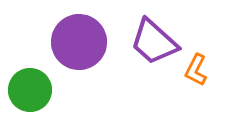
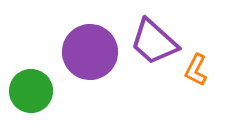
purple circle: moved 11 px right, 10 px down
green circle: moved 1 px right, 1 px down
